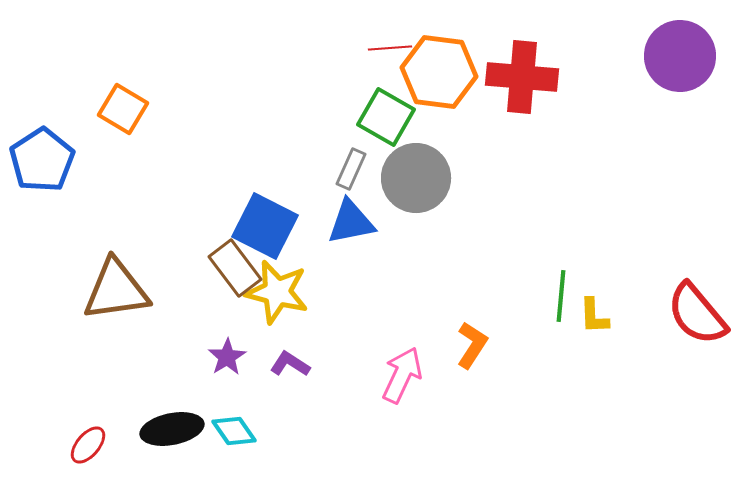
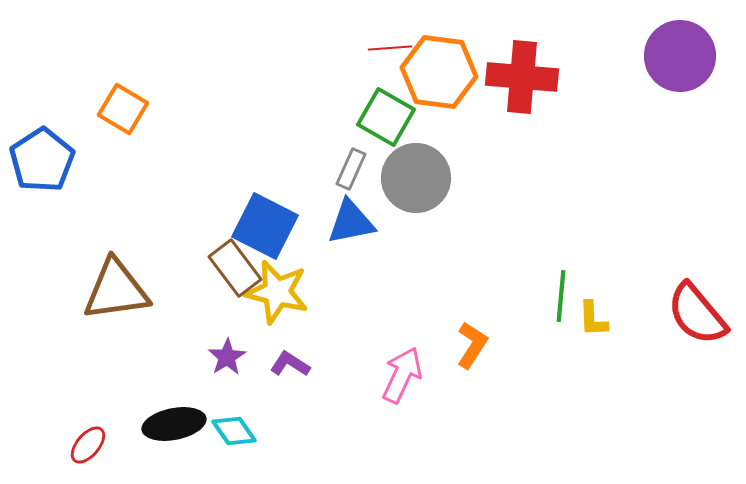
yellow L-shape: moved 1 px left, 3 px down
black ellipse: moved 2 px right, 5 px up
